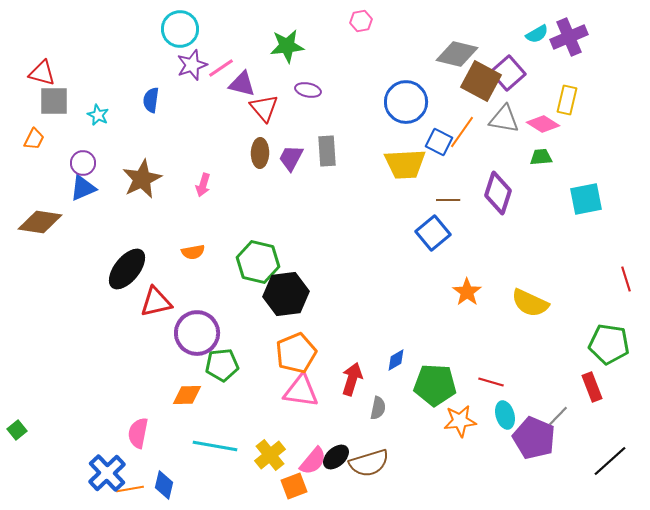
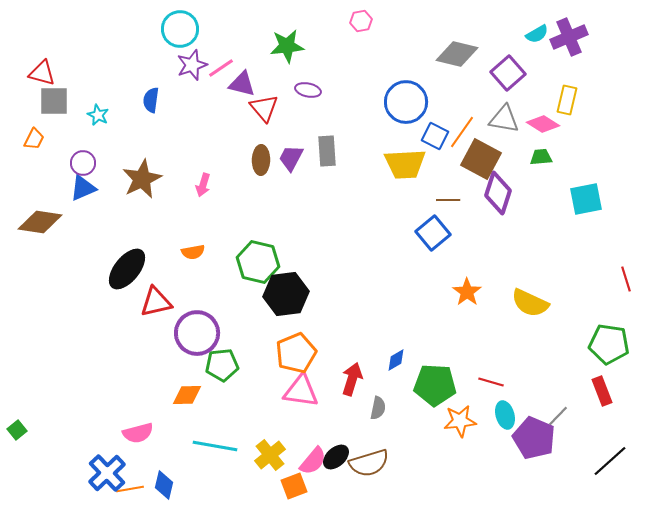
brown square at (481, 81): moved 78 px down
blue square at (439, 142): moved 4 px left, 6 px up
brown ellipse at (260, 153): moved 1 px right, 7 px down
red rectangle at (592, 387): moved 10 px right, 4 px down
pink semicircle at (138, 433): rotated 116 degrees counterclockwise
